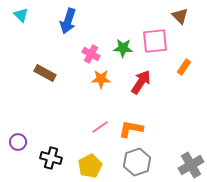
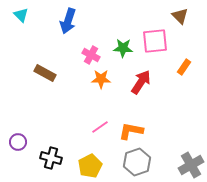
pink cross: moved 1 px down
orange L-shape: moved 2 px down
